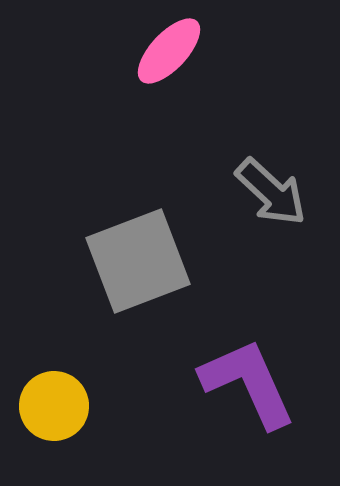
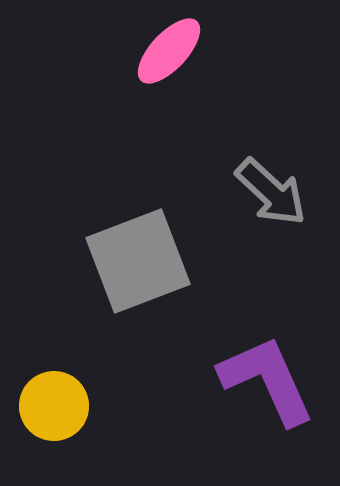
purple L-shape: moved 19 px right, 3 px up
